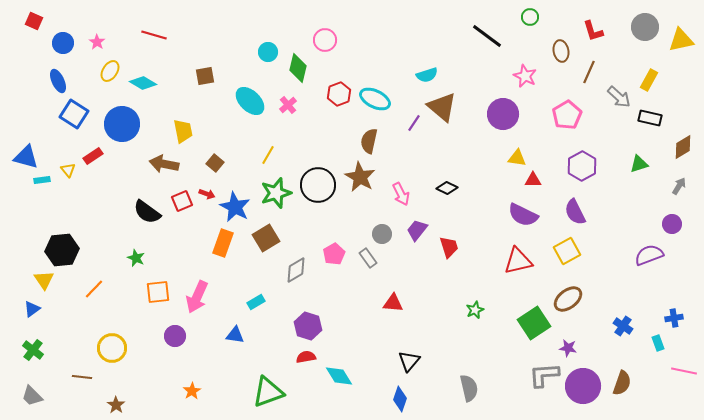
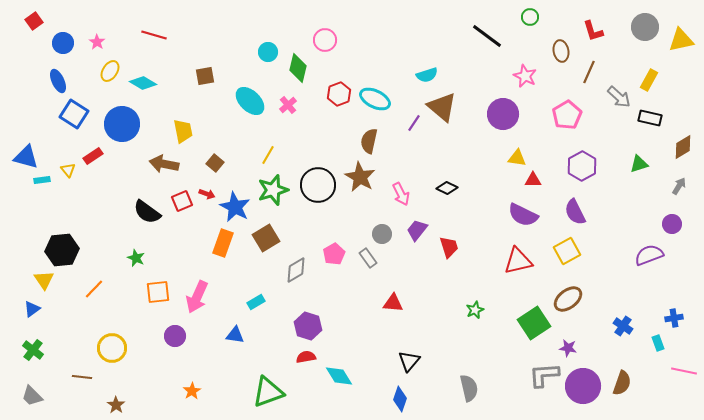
red square at (34, 21): rotated 30 degrees clockwise
green star at (276, 193): moved 3 px left, 3 px up
